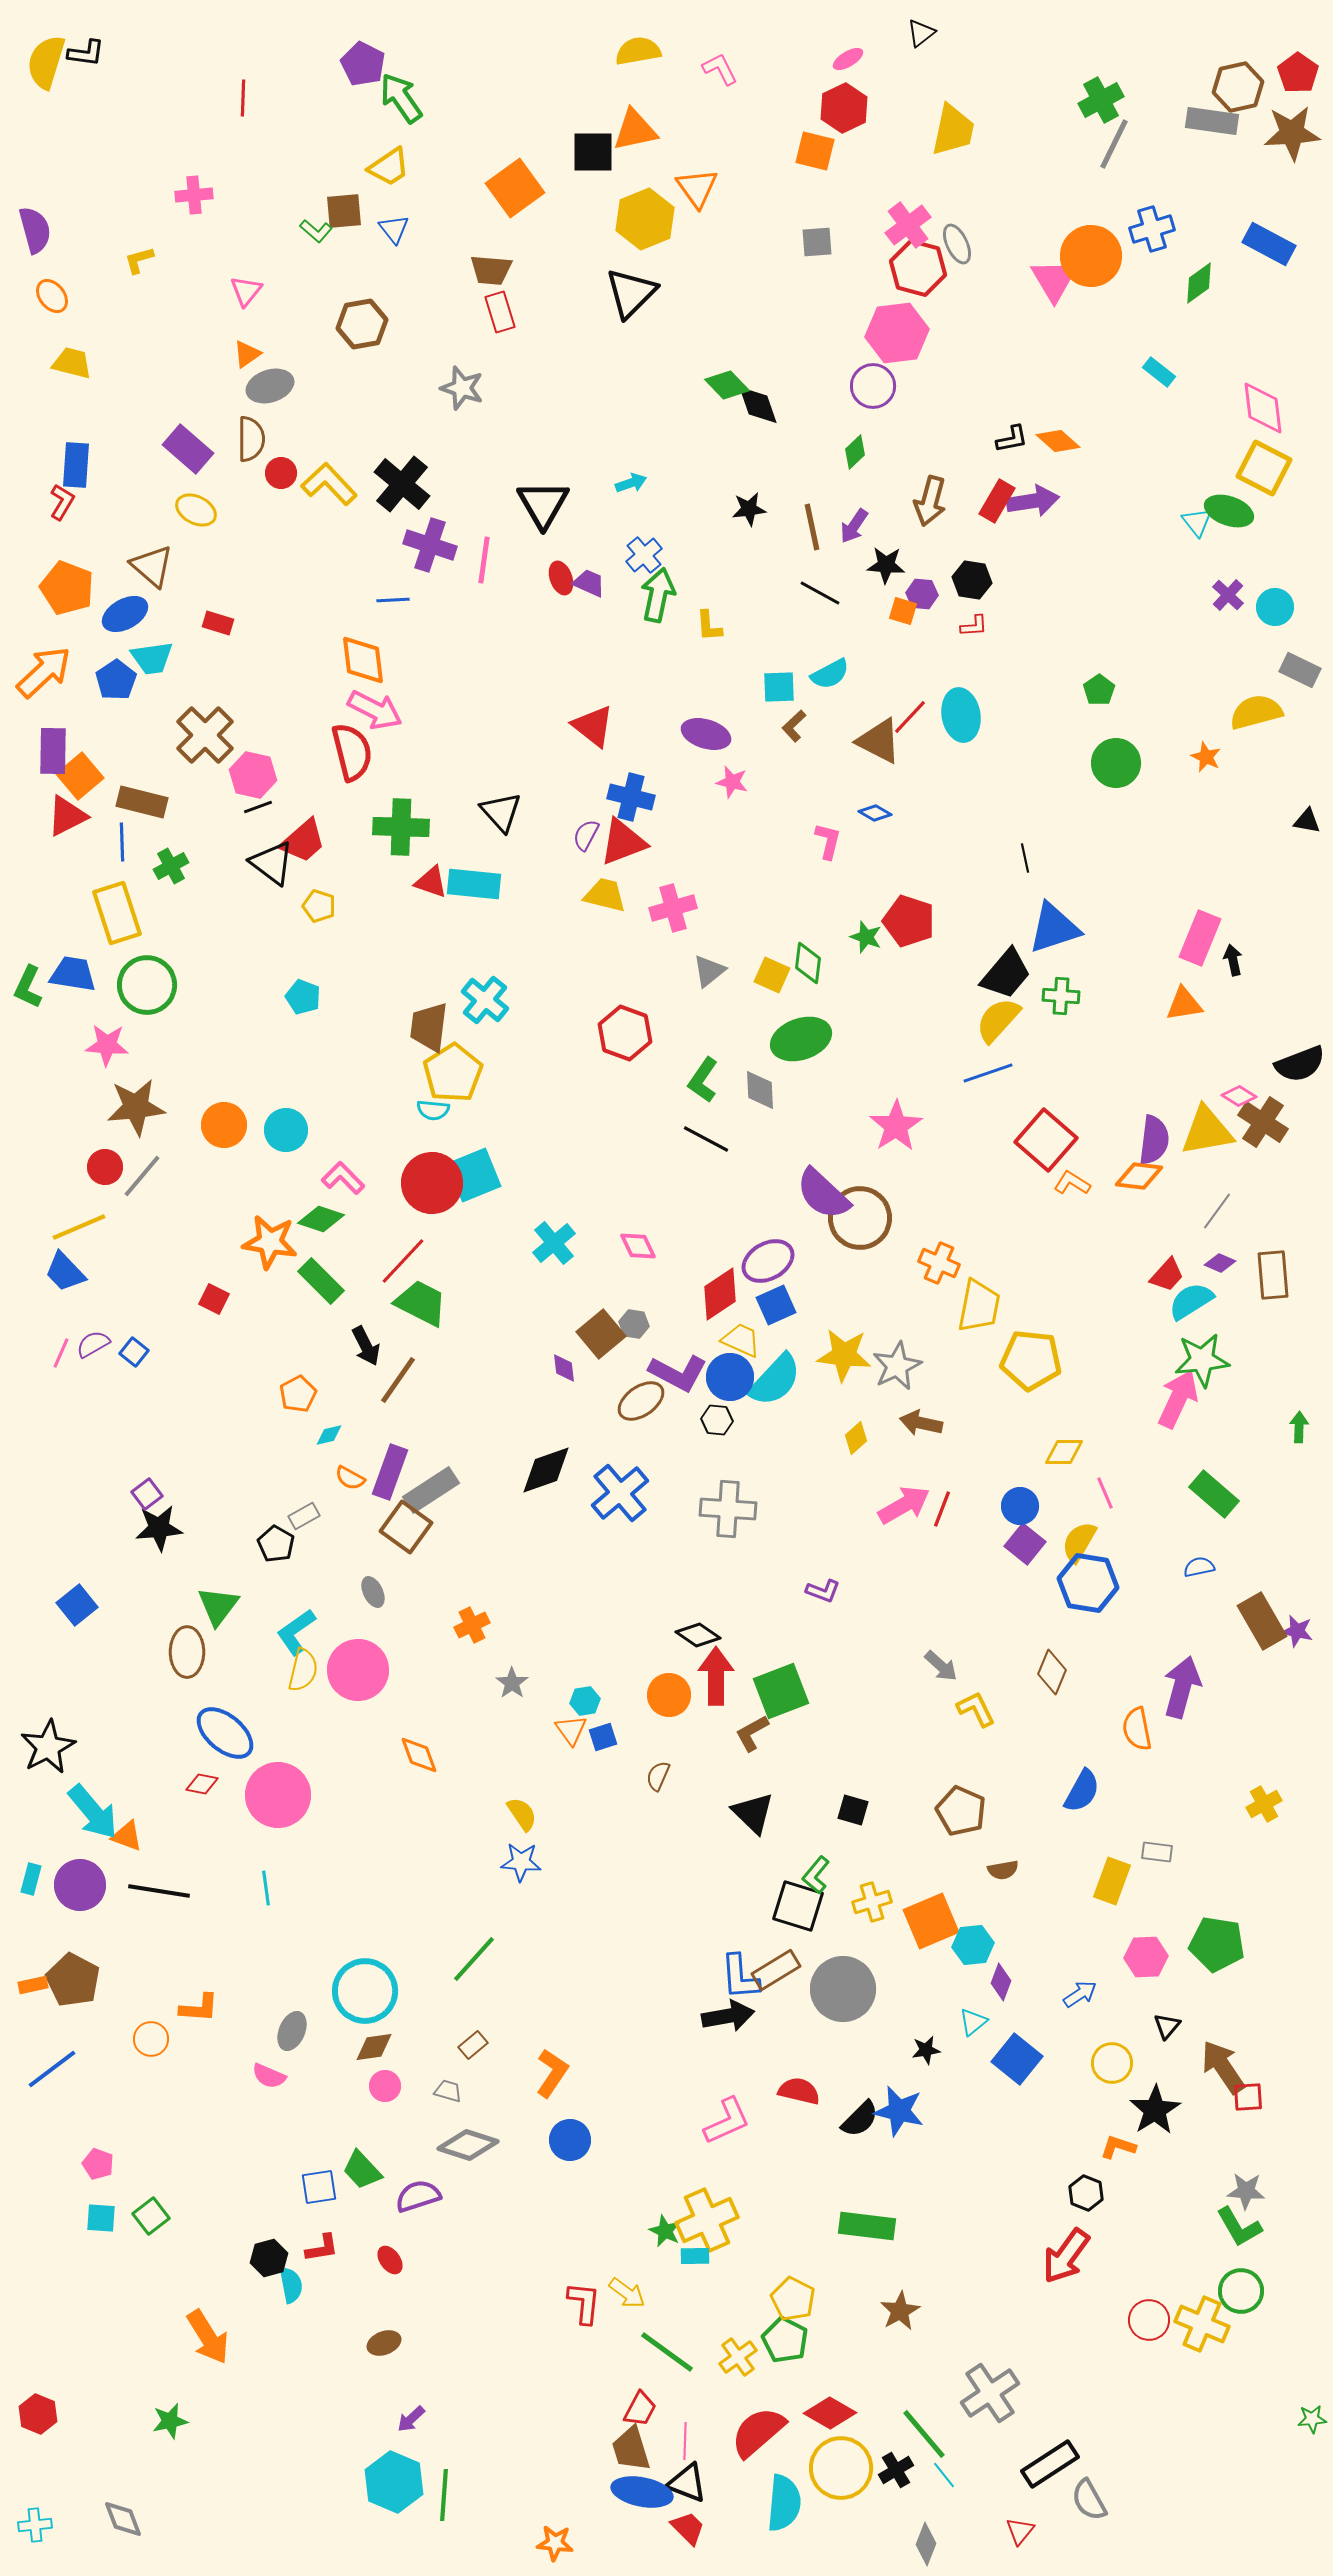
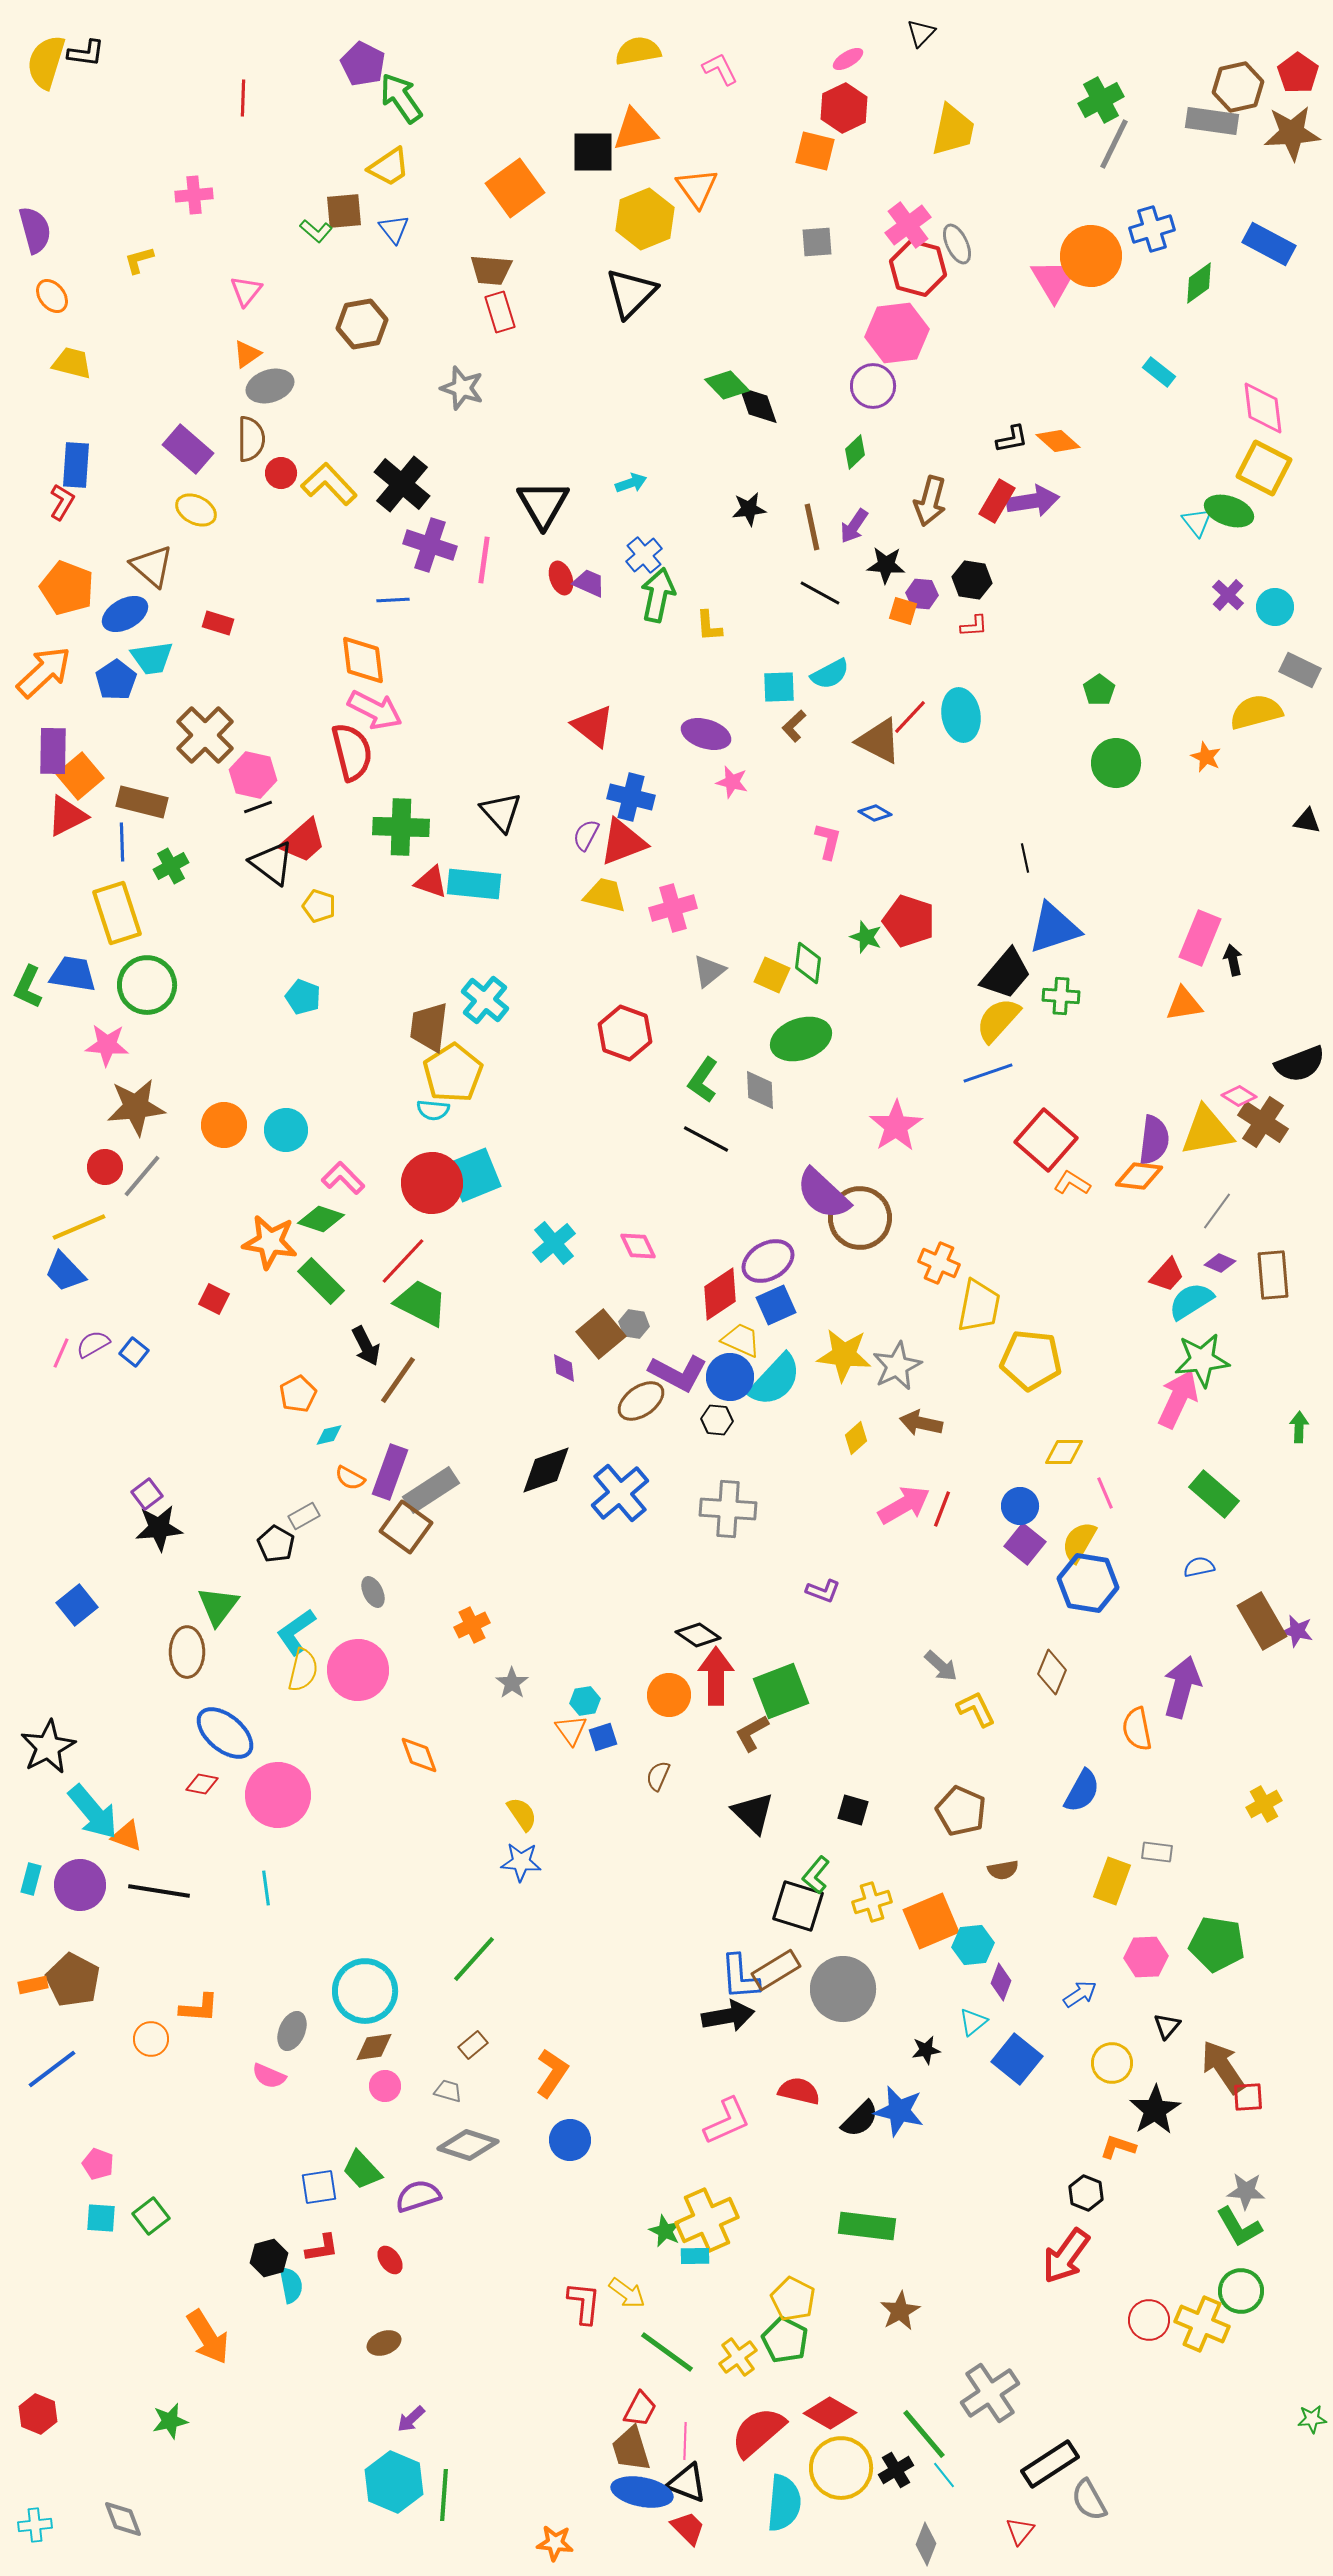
black triangle at (921, 33): rotated 8 degrees counterclockwise
